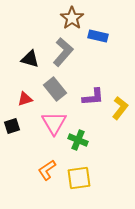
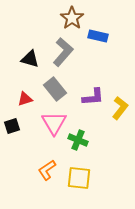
yellow square: rotated 15 degrees clockwise
